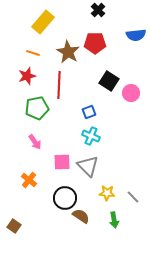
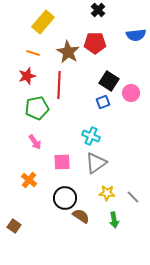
blue square: moved 14 px right, 10 px up
gray triangle: moved 8 px right, 3 px up; rotated 40 degrees clockwise
